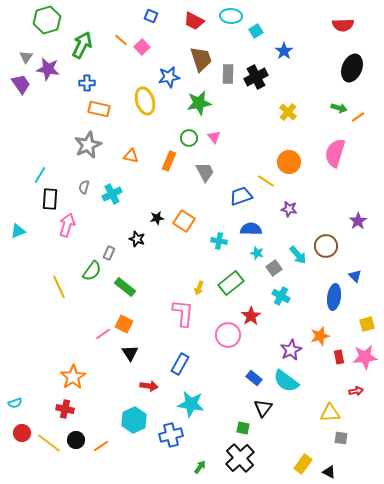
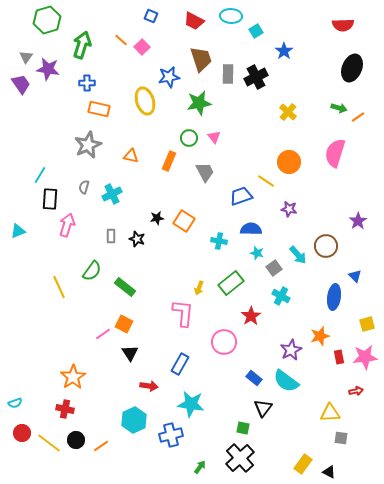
green arrow at (82, 45): rotated 8 degrees counterclockwise
gray rectangle at (109, 253): moved 2 px right, 17 px up; rotated 24 degrees counterclockwise
pink circle at (228, 335): moved 4 px left, 7 px down
